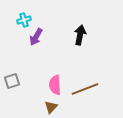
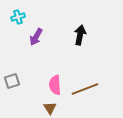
cyan cross: moved 6 px left, 3 px up
brown triangle: moved 1 px left, 1 px down; rotated 16 degrees counterclockwise
